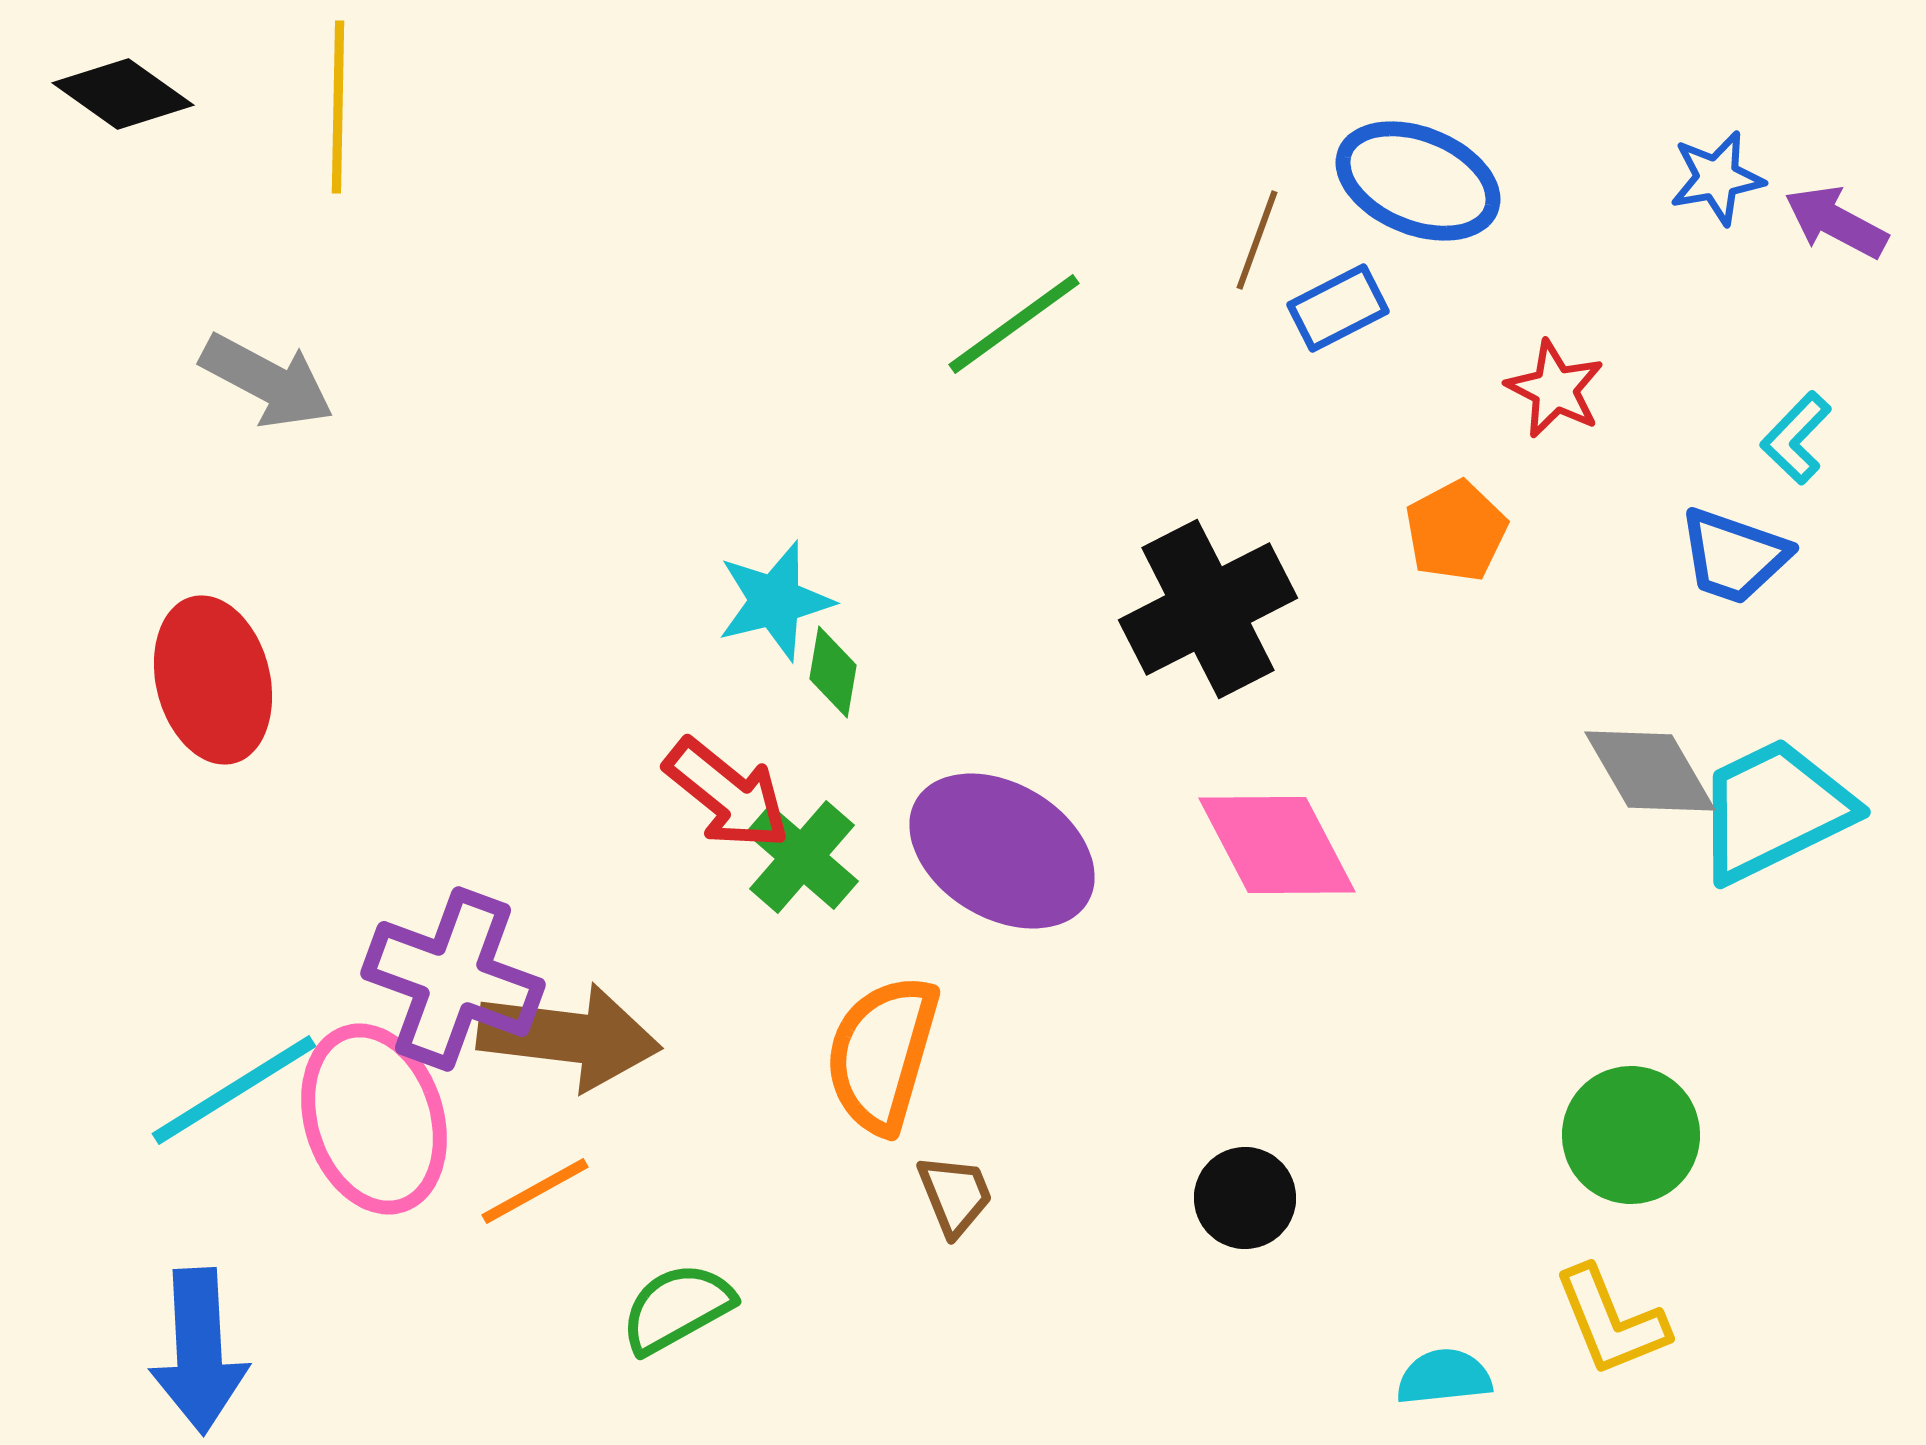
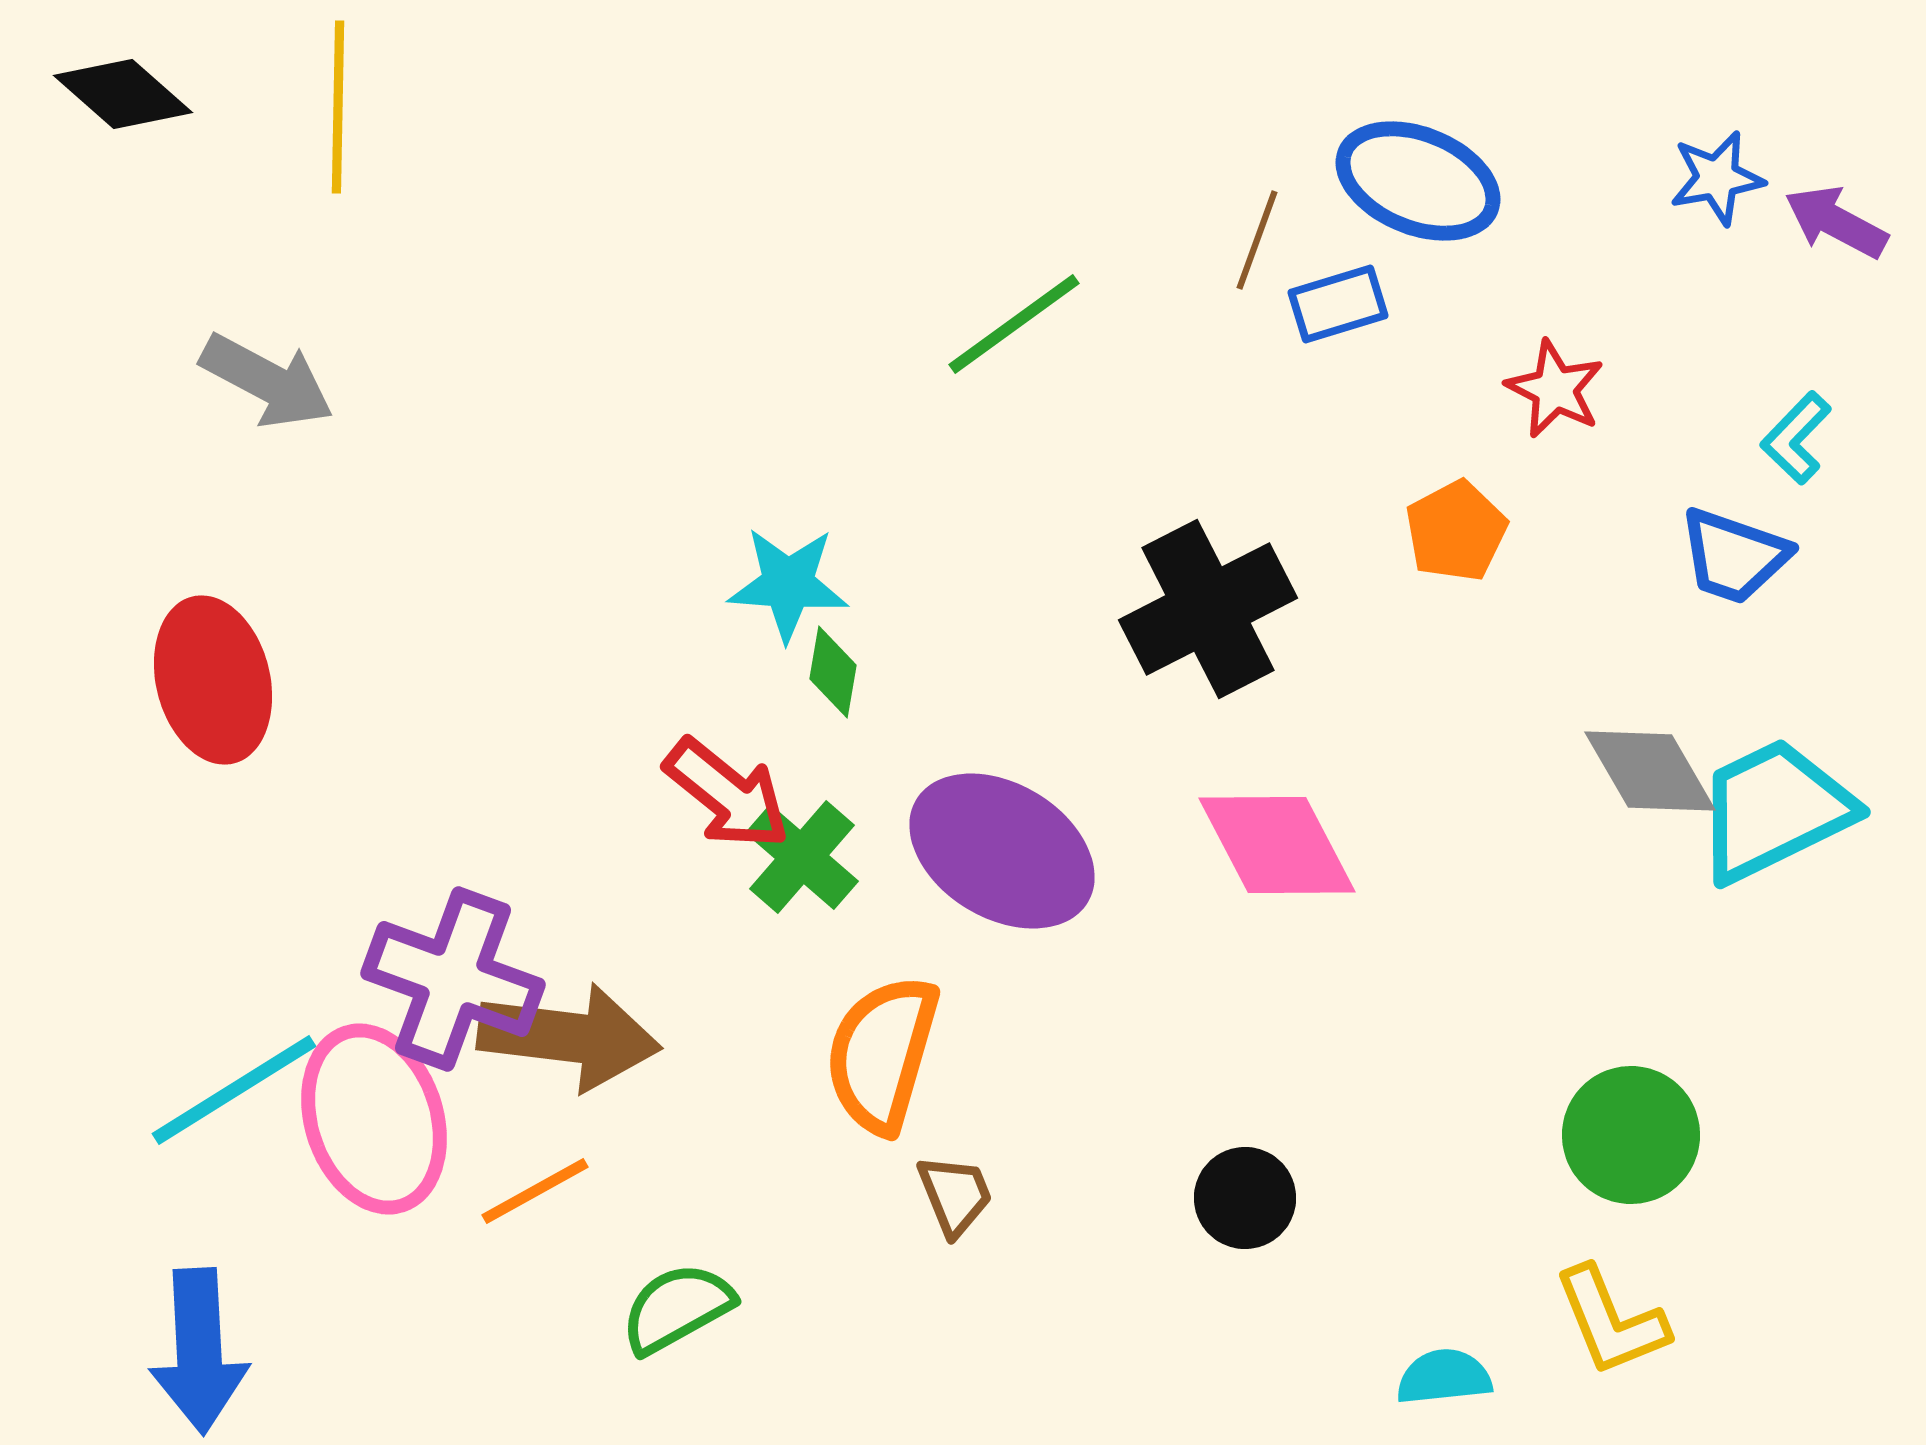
black diamond: rotated 6 degrees clockwise
blue rectangle: moved 4 px up; rotated 10 degrees clockwise
cyan star: moved 13 px right, 17 px up; rotated 18 degrees clockwise
